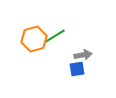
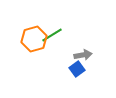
green line: moved 3 px left, 1 px up
blue square: rotated 28 degrees counterclockwise
